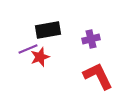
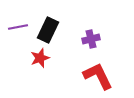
black rectangle: rotated 55 degrees counterclockwise
purple line: moved 10 px left, 22 px up; rotated 12 degrees clockwise
red star: moved 1 px down
